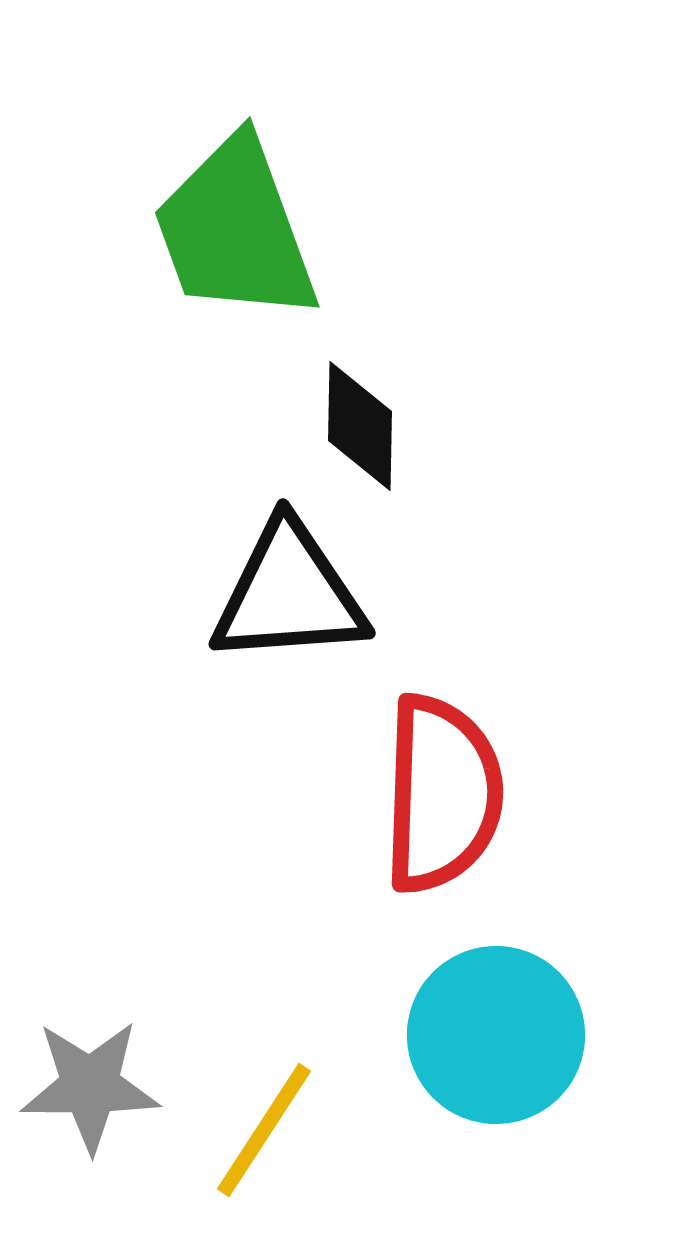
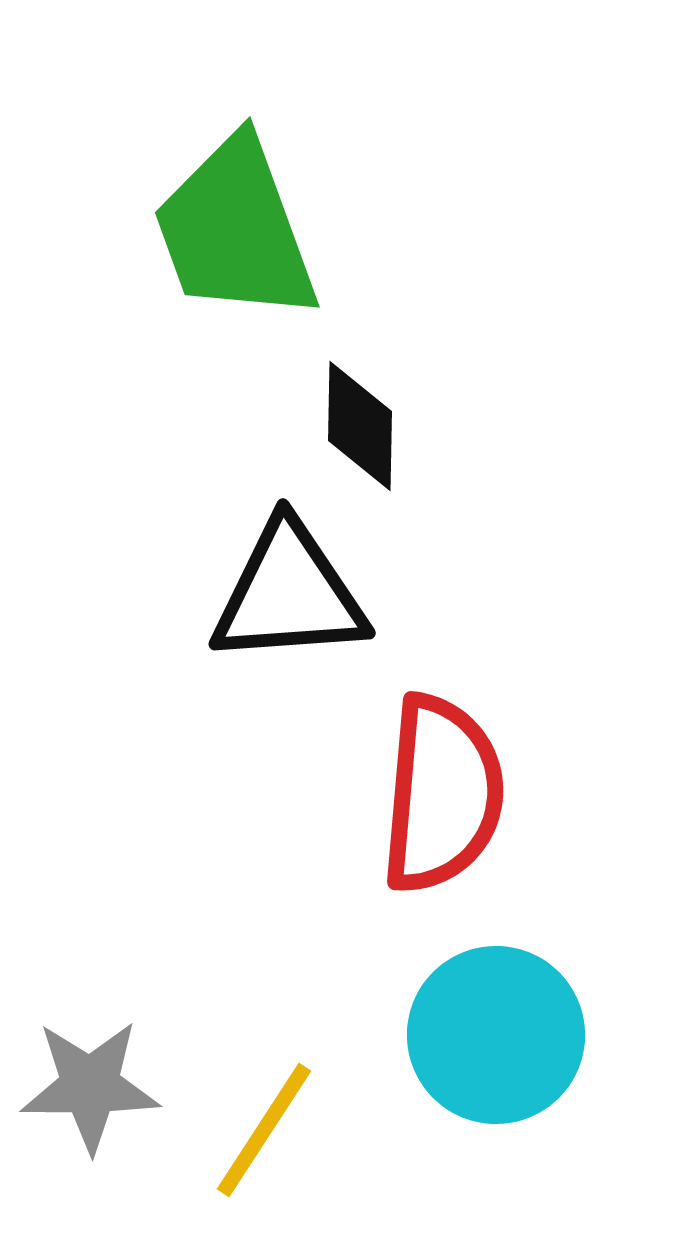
red semicircle: rotated 3 degrees clockwise
